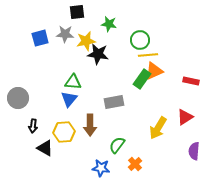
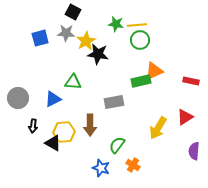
black square: moved 4 px left; rotated 35 degrees clockwise
green star: moved 7 px right
gray star: moved 1 px right, 1 px up
yellow star: rotated 18 degrees counterclockwise
yellow line: moved 11 px left, 30 px up
green rectangle: moved 1 px left, 2 px down; rotated 42 degrees clockwise
blue triangle: moved 16 px left; rotated 24 degrees clockwise
black triangle: moved 8 px right, 5 px up
orange cross: moved 2 px left, 1 px down; rotated 16 degrees counterclockwise
blue star: rotated 12 degrees clockwise
